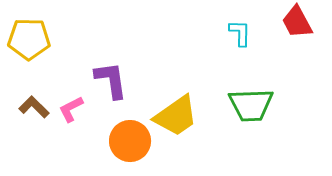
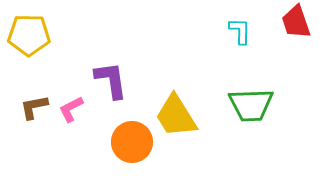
red trapezoid: moved 1 px left; rotated 9 degrees clockwise
cyan L-shape: moved 2 px up
yellow pentagon: moved 4 px up
brown L-shape: rotated 56 degrees counterclockwise
yellow trapezoid: rotated 93 degrees clockwise
orange circle: moved 2 px right, 1 px down
